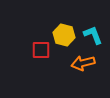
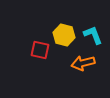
red square: moved 1 px left; rotated 12 degrees clockwise
